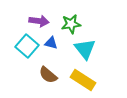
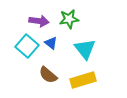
green star: moved 2 px left, 5 px up
blue triangle: rotated 24 degrees clockwise
yellow rectangle: rotated 50 degrees counterclockwise
